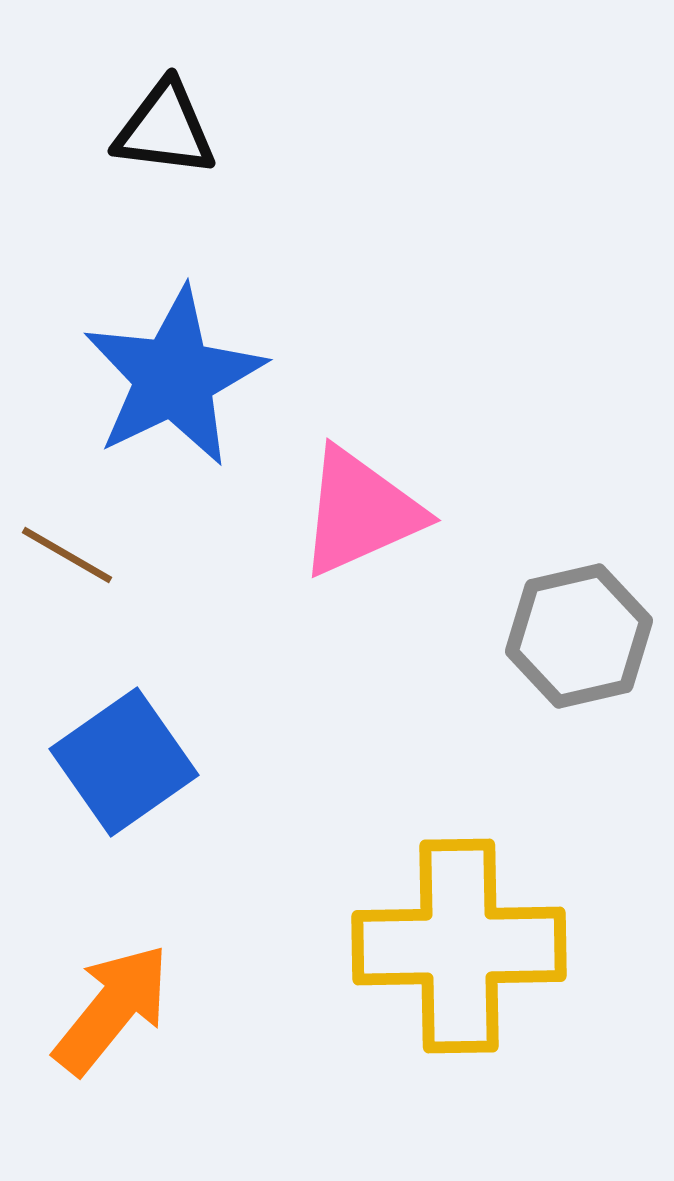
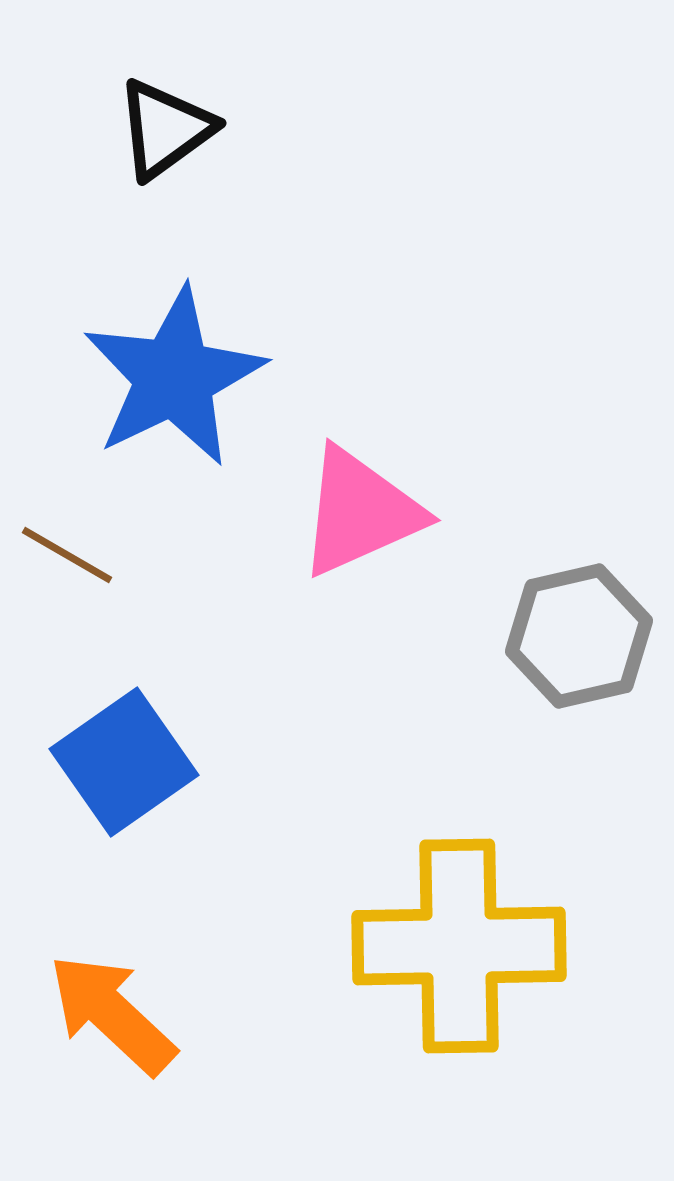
black triangle: rotated 43 degrees counterclockwise
orange arrow: moved 5 px down; rotated 86 degrees counterclockwise
